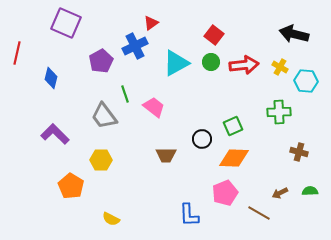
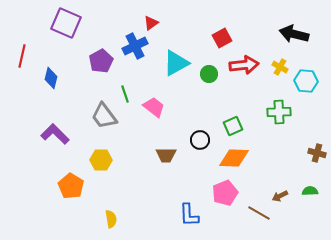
red square: moved 8 px right, 3 px down; rotated 24 degrees clockwise
red line: moved 5 px right, 3 px down
green circle: moved 2 px left, 12 px down
black circle: moved 2 px left, 1 px down
brown cross: moved 18 px right, 1 px down
brown arrow: moved 3 px down
yellow semicircle: rotated 126 degrees counterclockwise
